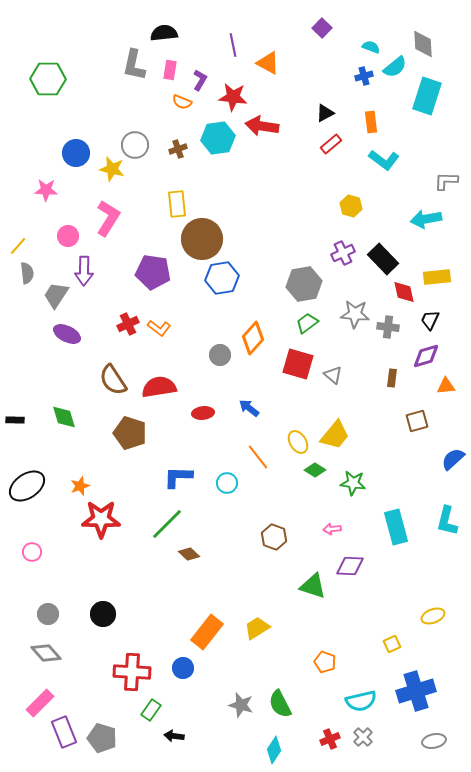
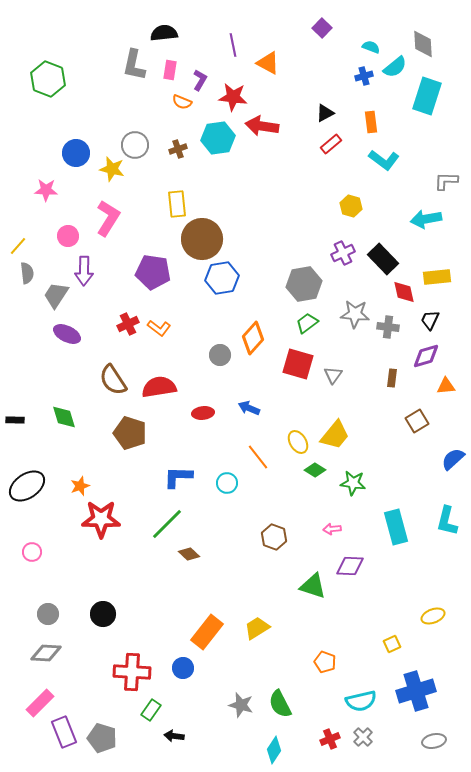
green hexagon at (48, 79): rotated 20 degrees clockwise
gray triangle at (333, 375): rotated 24 degrees clockwise
blue arrow at (249, 408): rotated 15 degrees counterclockwise
brown square at (417, 421): rotated 15 degrees counterclockwise
gray diamond at (46, 653): rotated 44 degrees counterclockwise
